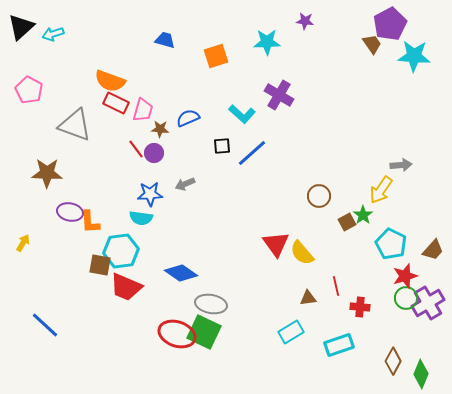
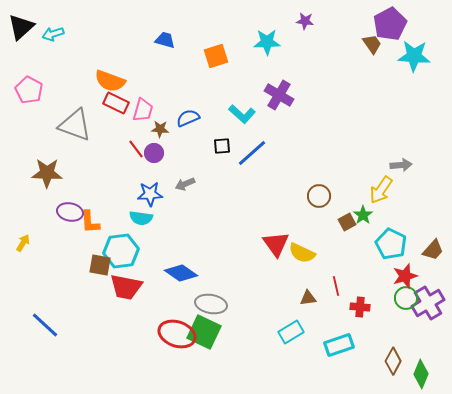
yellow semicircle at (302, 253): rotated 24 degrees counterclockwise
red trapezoid at (126, 287): rotated 12 degrees counterclockwise
